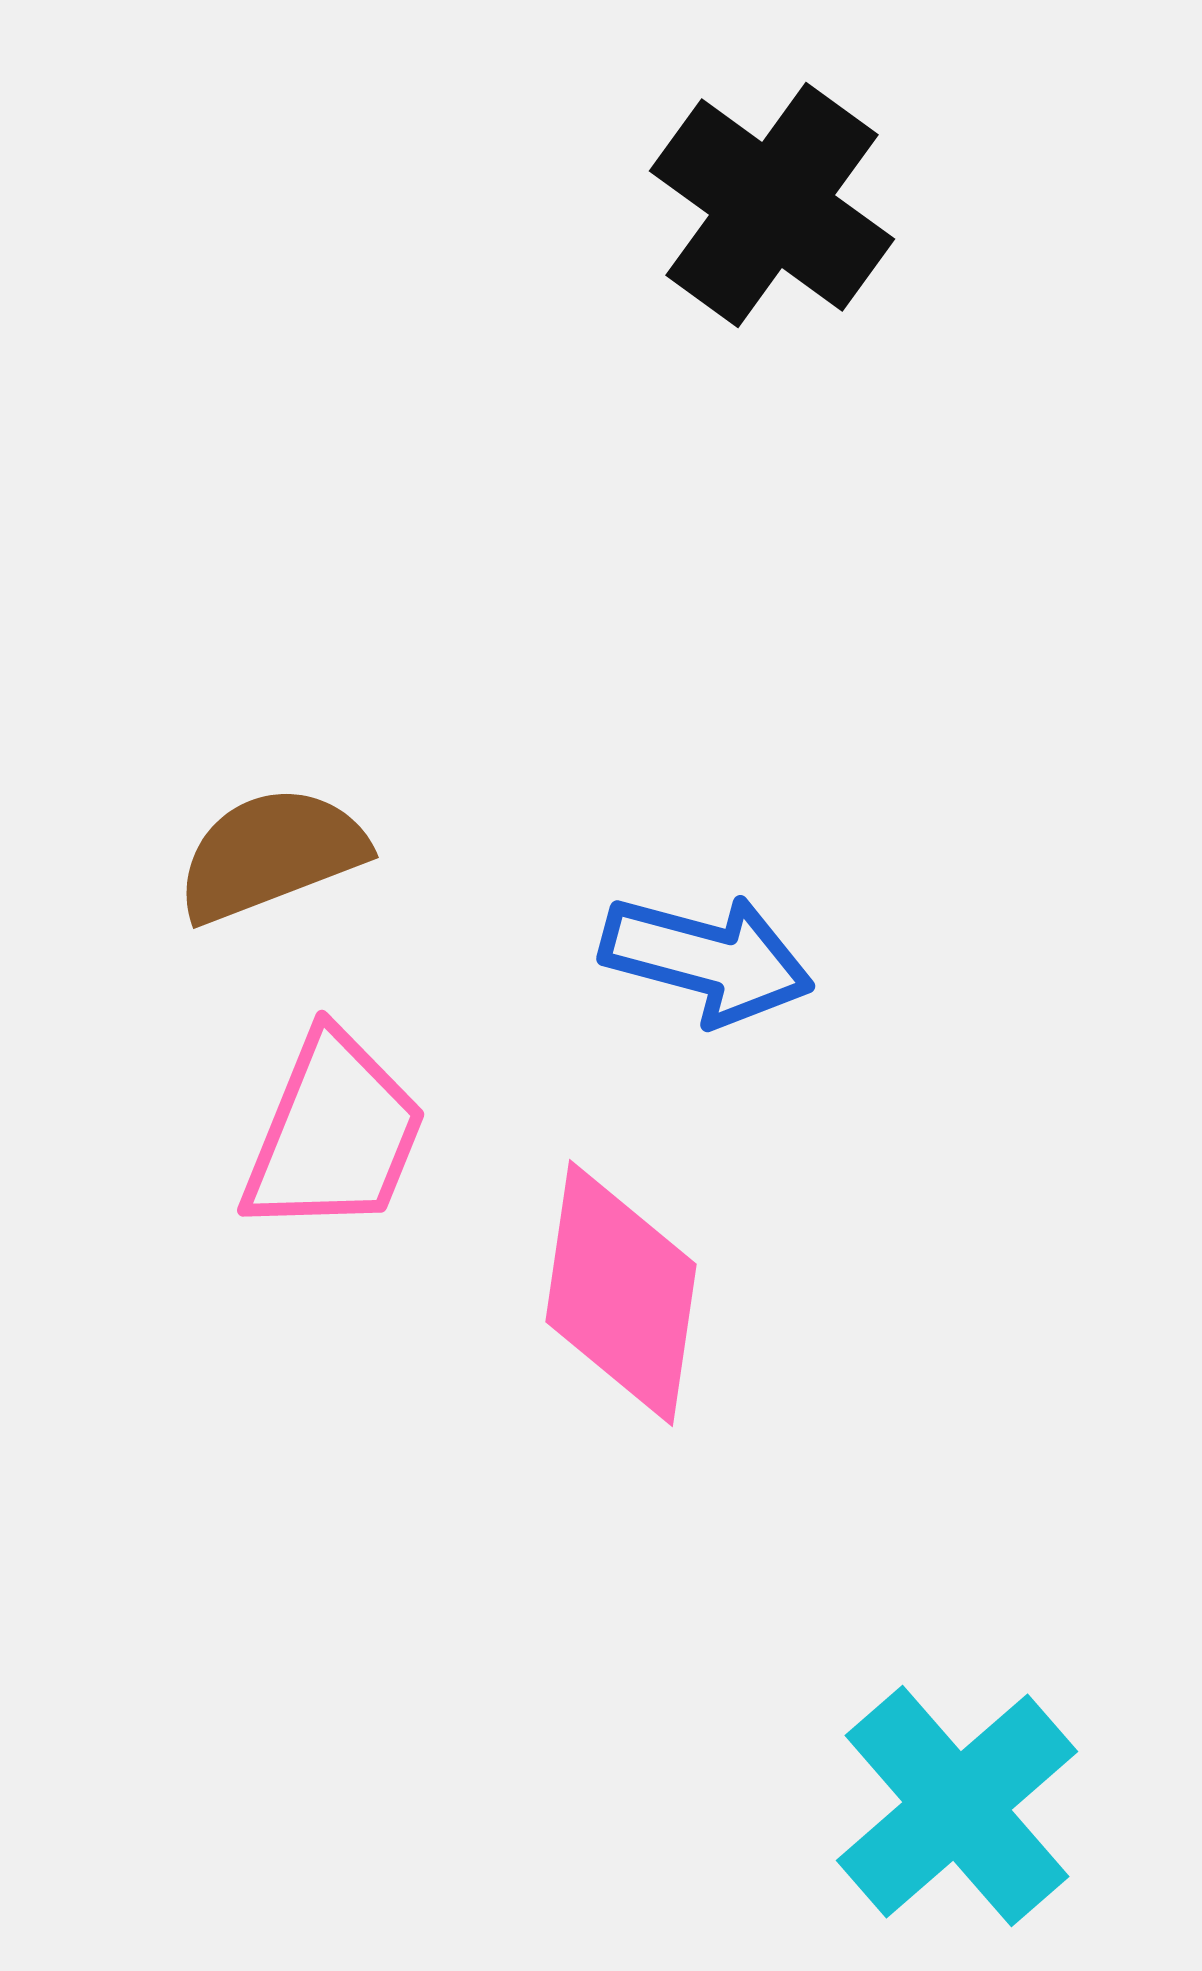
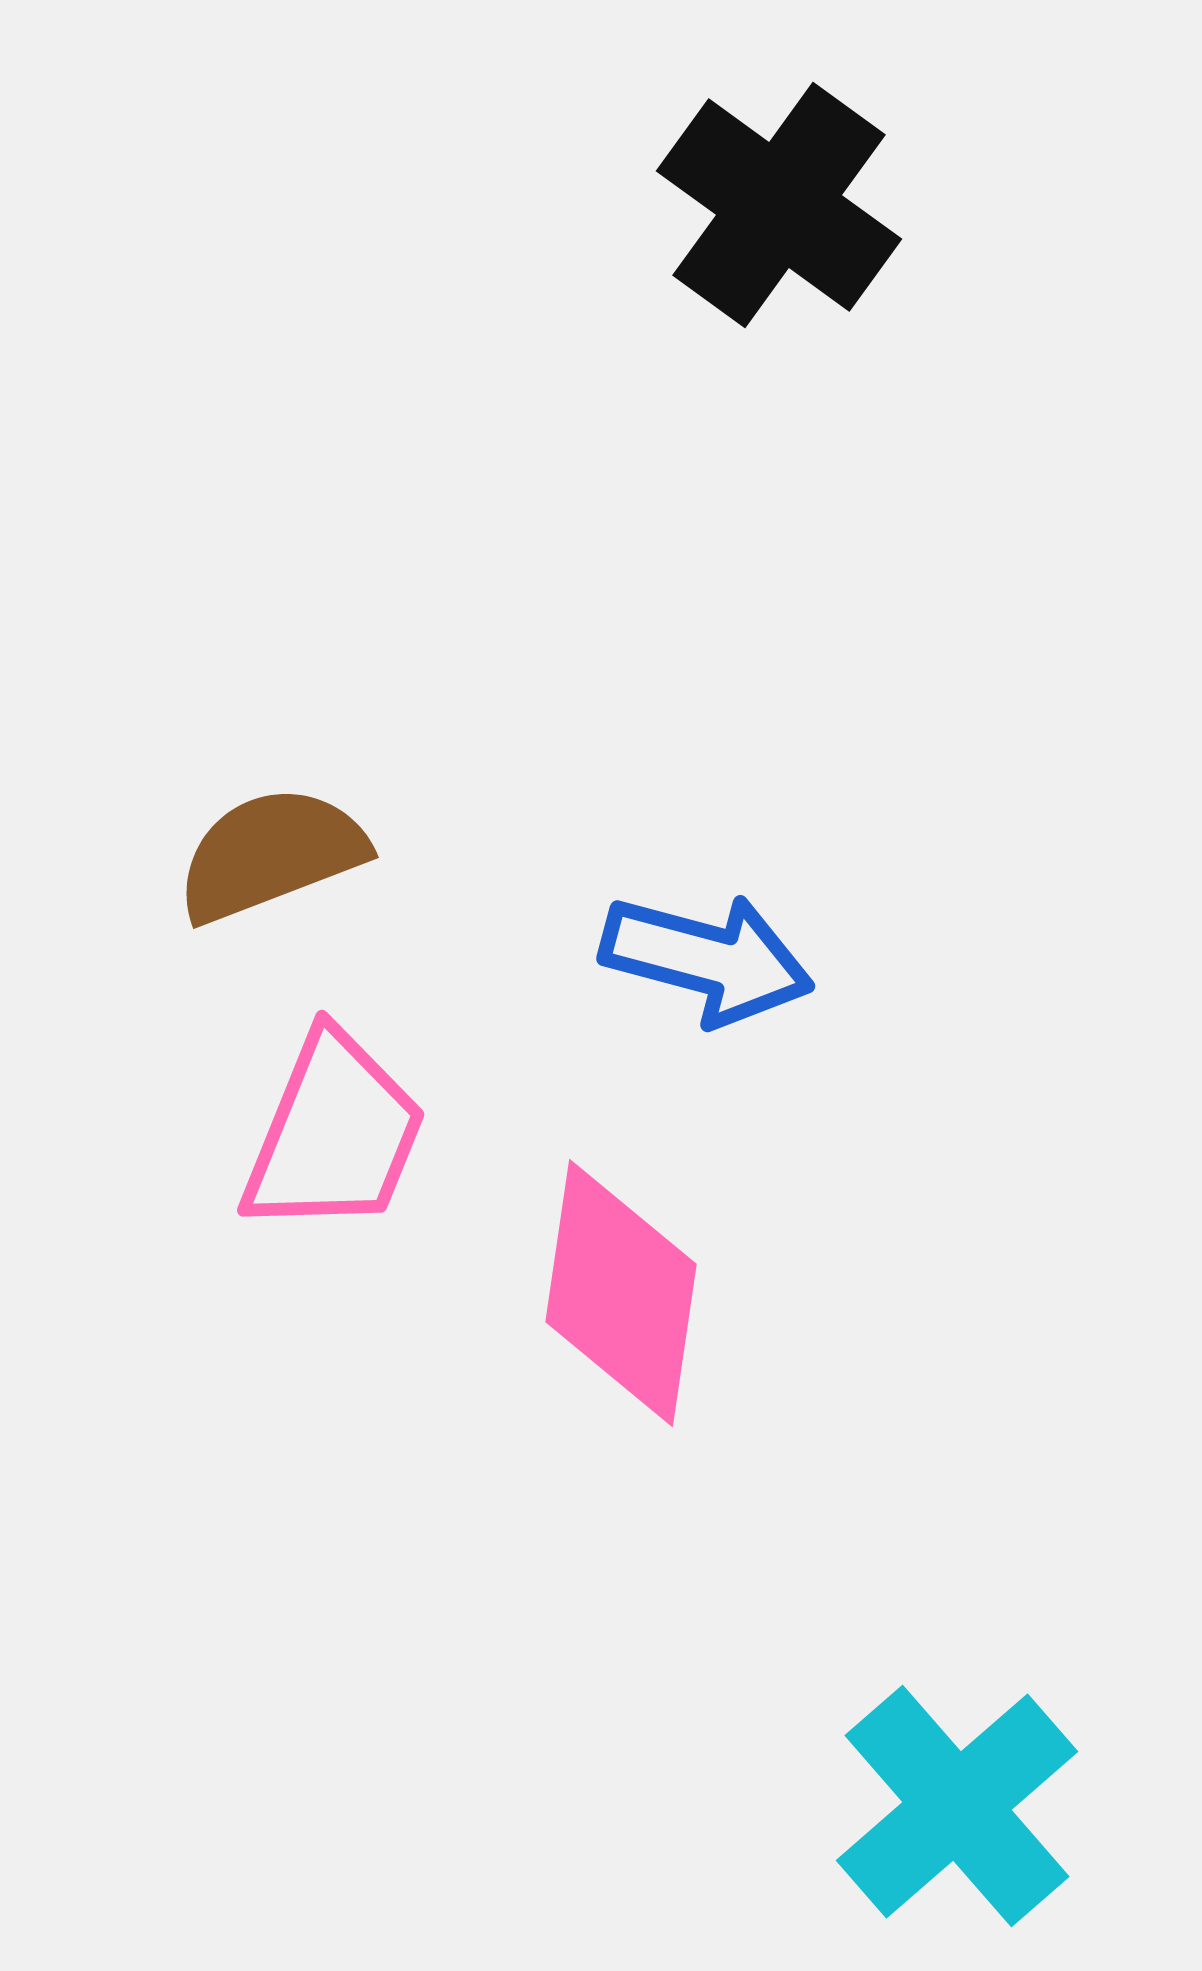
black cross: moved 7 px right
